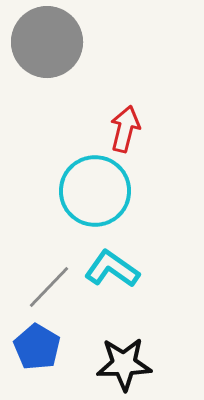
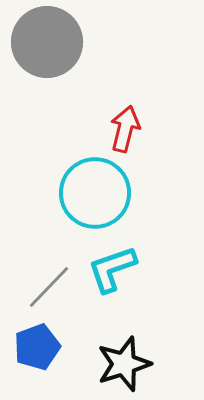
cyan circle: moved 2 px down
cyan L-shape: rotated 54 degrees counterclockwise
blue pentagon: rotated 21 degrees clockwise
black star: rotated 16 degrees counterclockwise
